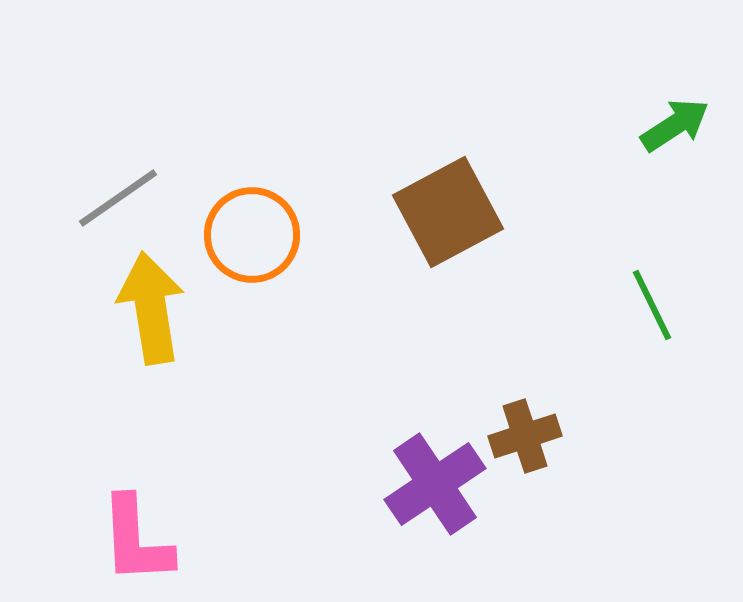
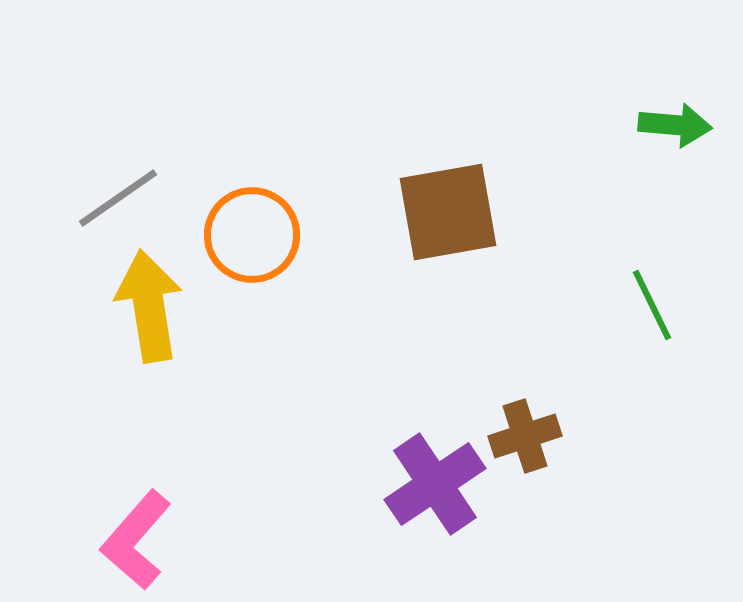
green arrow: rotated 38 degrees clockwise
brown square: rotated 18 degrees clockwise
yellow arrow: moved 2 px left, 2 px up
pink L-shape: rotated 44 degrees clockwise
